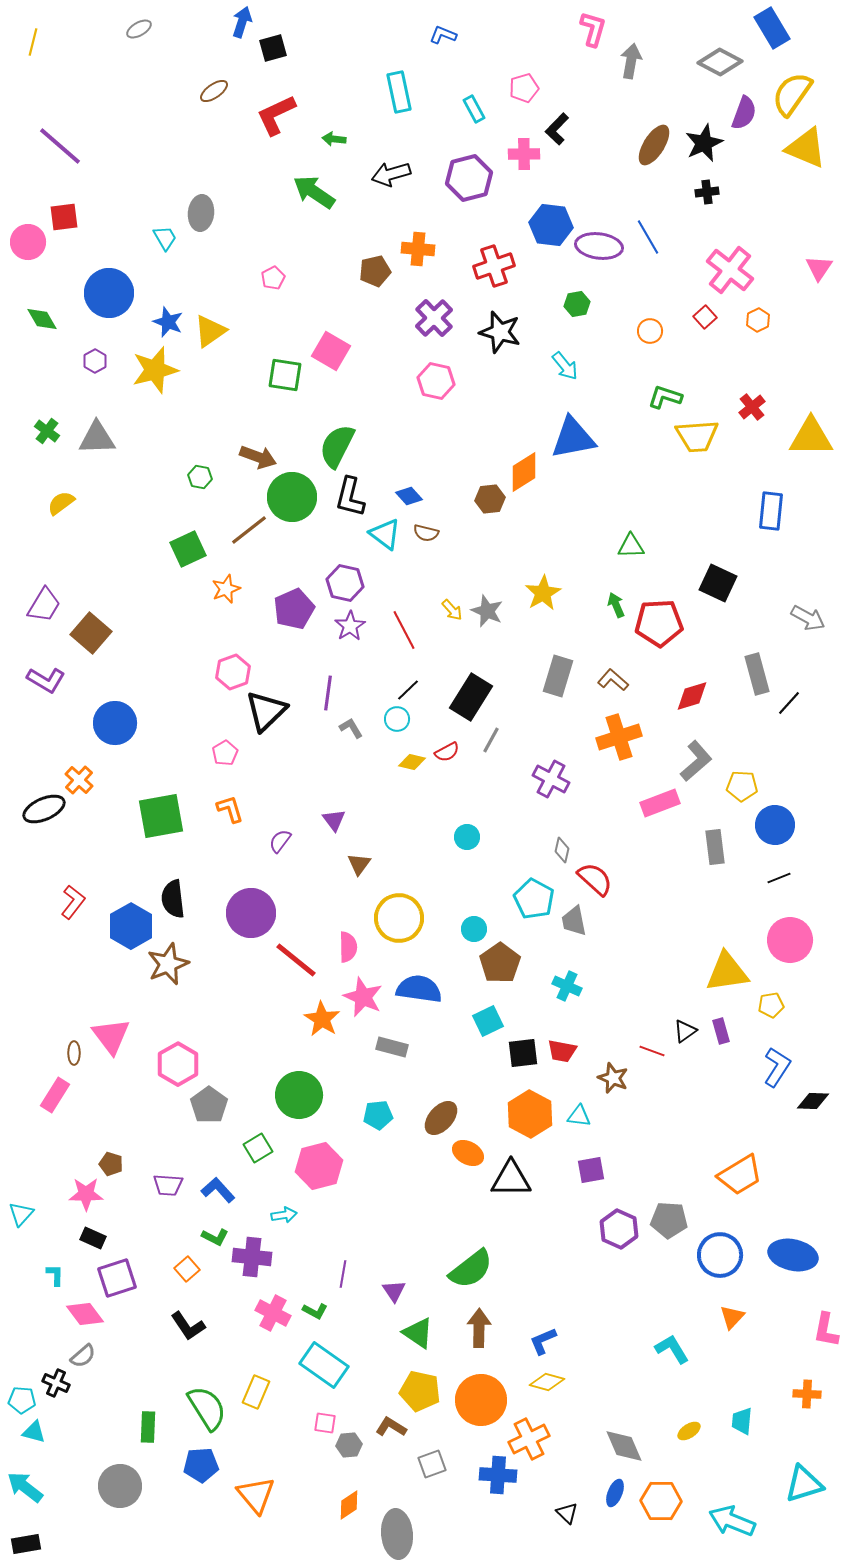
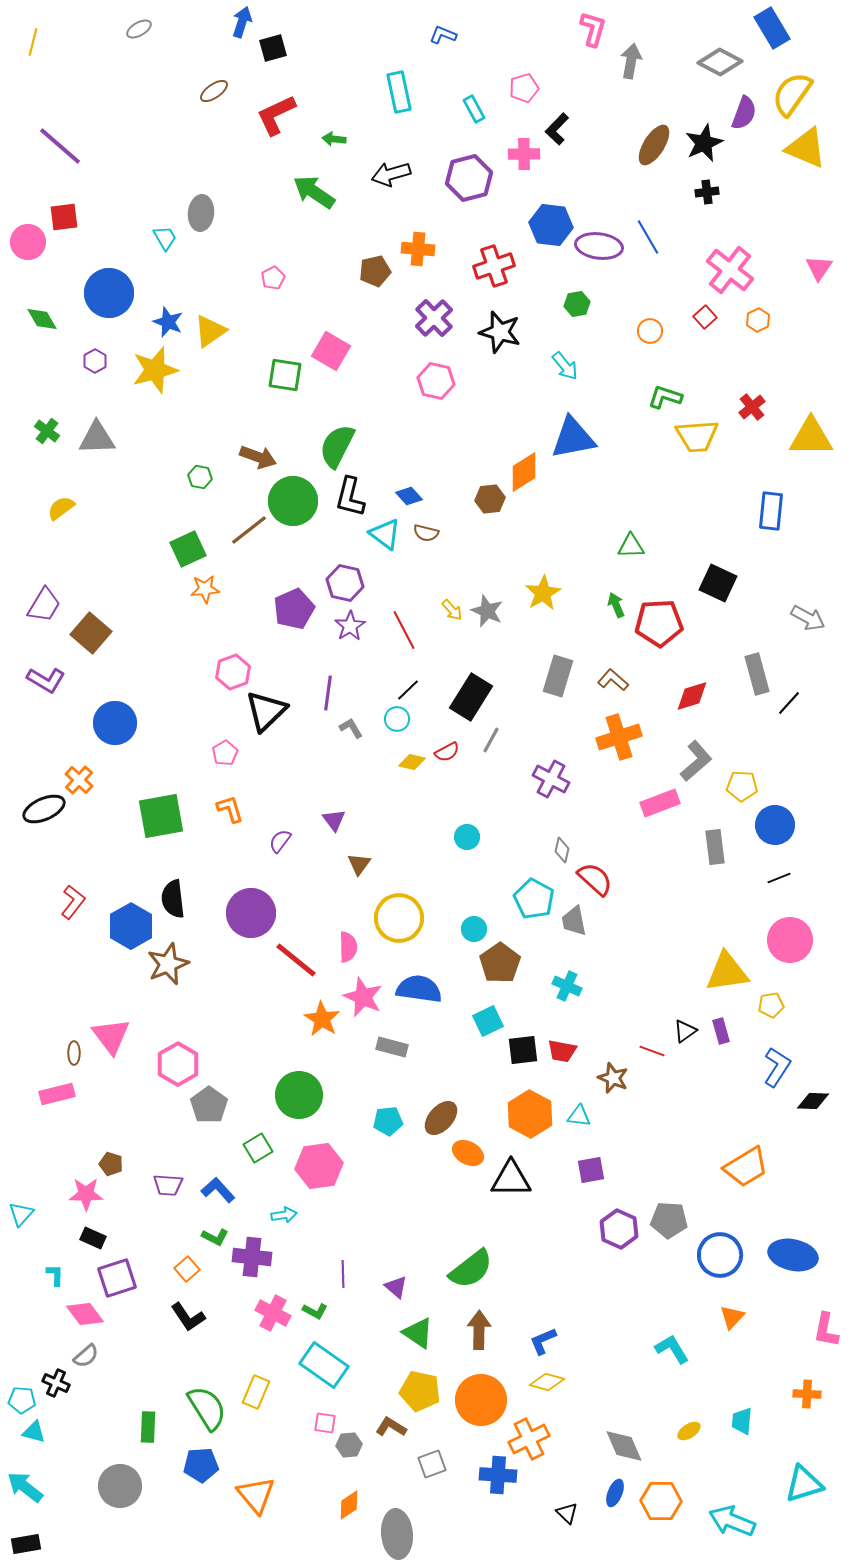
green circle at (292, 497): moved 1 px right, 4 px down
yellow semicircle at (61, 503): moved 5 px down
orange star at (226, 589): moved 21 px left; rotated 16 degrees clockwise
black square at (523, 1053): moved 3 px up
pink rectangle at (55, 1095): moved 2 px right, 1 px up; rotated 44 degrees clockwise
cyan pentagon at (378, 1115): moved 10 px right, 6 px down
pink hexagon at (319, 1166): rotated 6 degrees clockwise
orange trapezoid at (740, 1175): moved 6 px right, 8 px up
purple line at (343, 1274): rotated 12 degrees counterclockwise
purple triangle at (394, 1291): moved 2 px right, 4 px up; rotated 15 degrees counterclockwise
black L-shape at (188, 1326): moved 9 px up
brown arrow at (479, 1328): moved 2 px down
gray semicircle at (83, 1356): moved 3 px right
